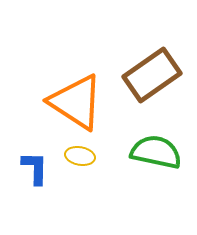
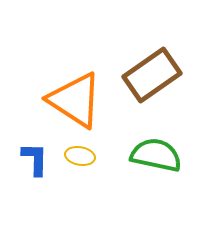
orange triangle: moved 1 px left, 2 px up
green semicircle: moved 3 px down
blue L-shape: moved 9 px up
